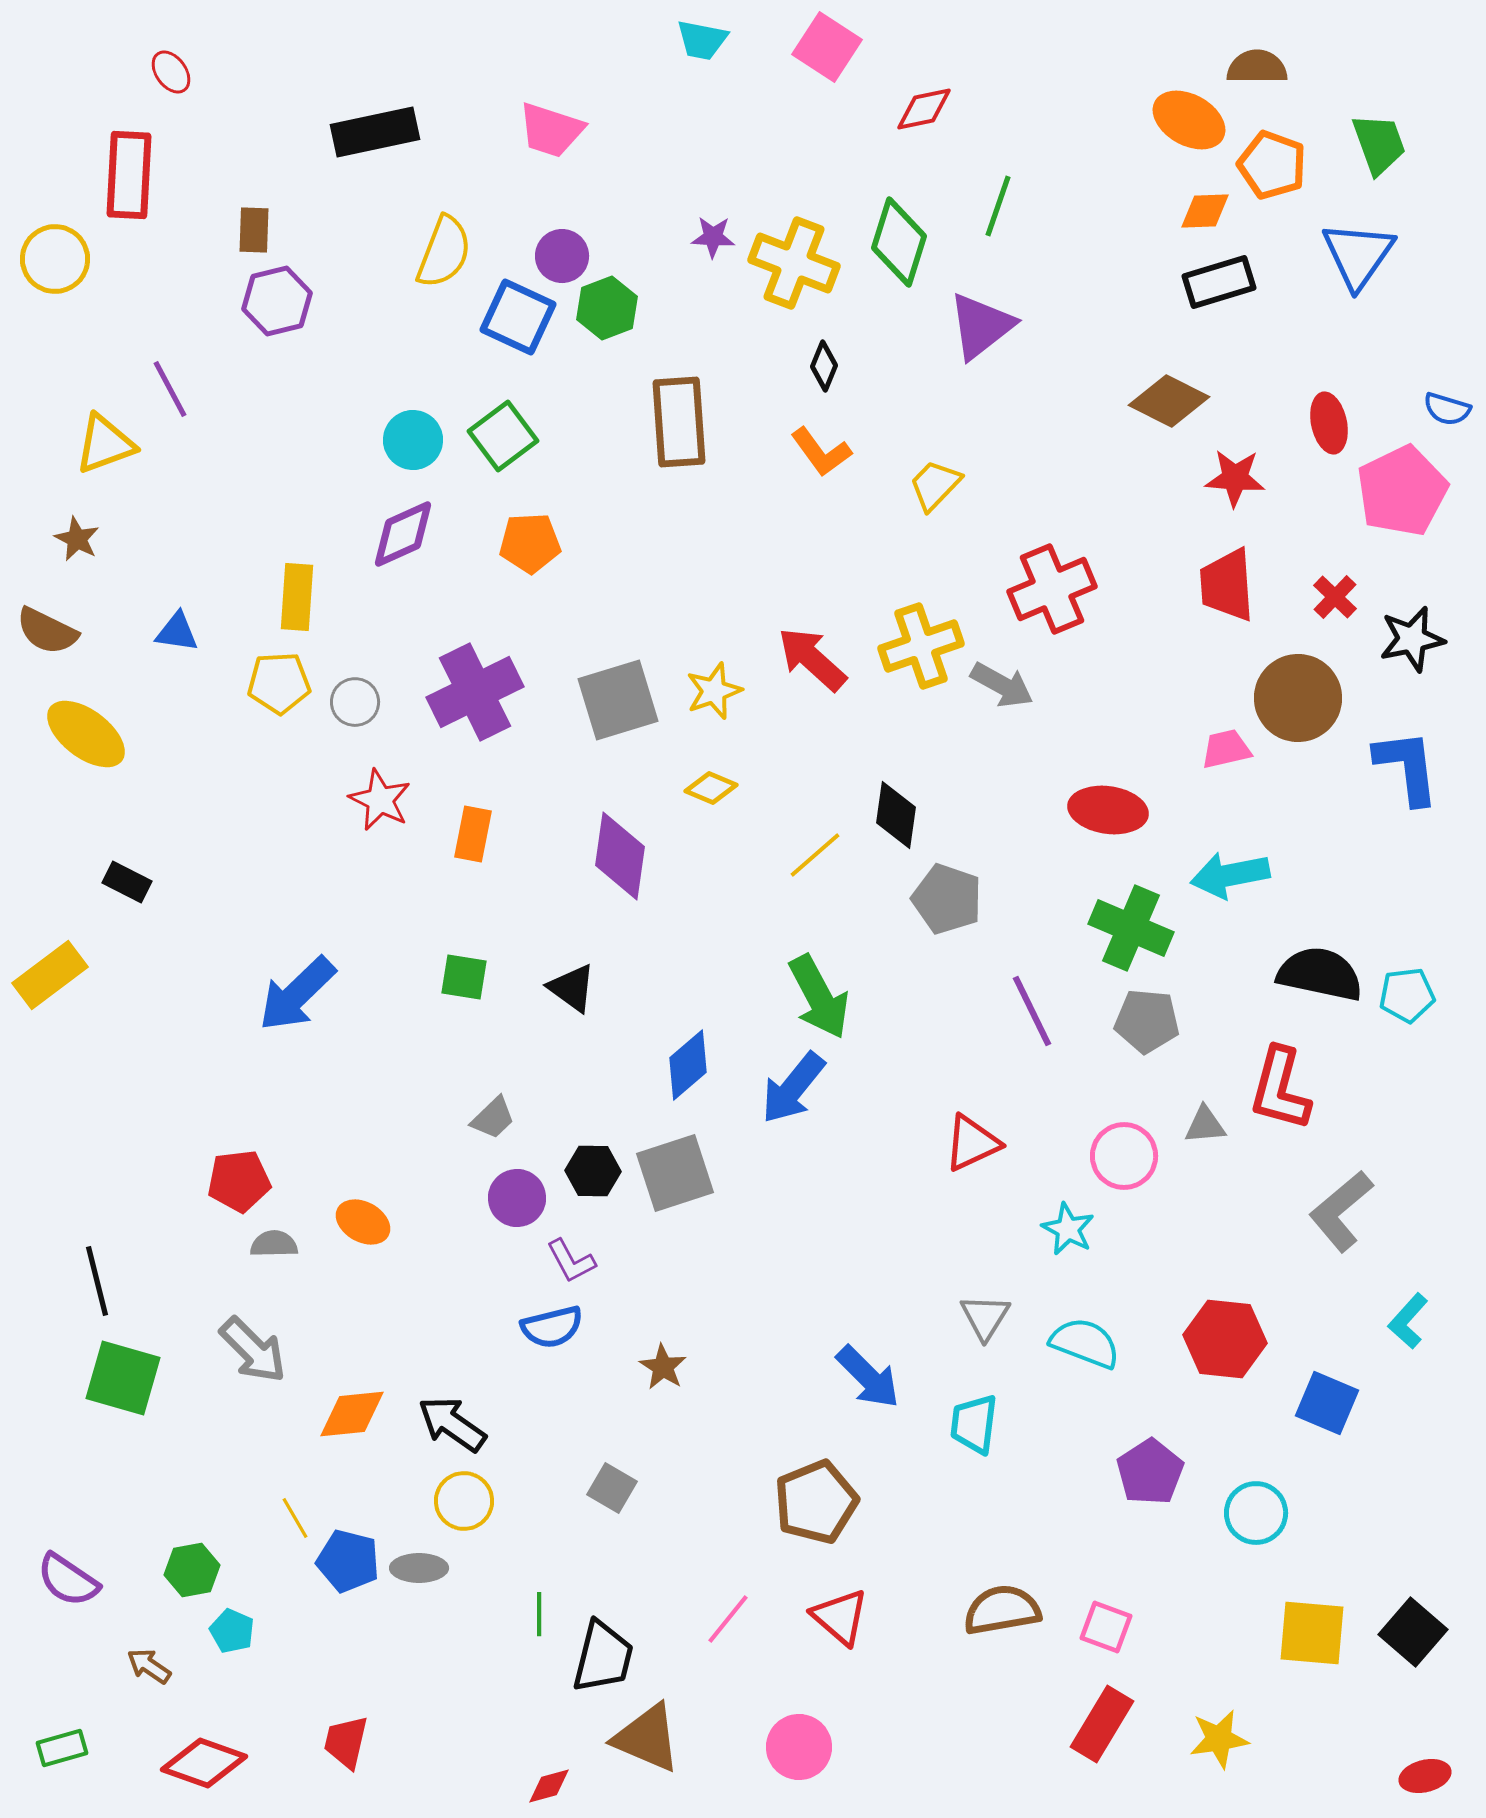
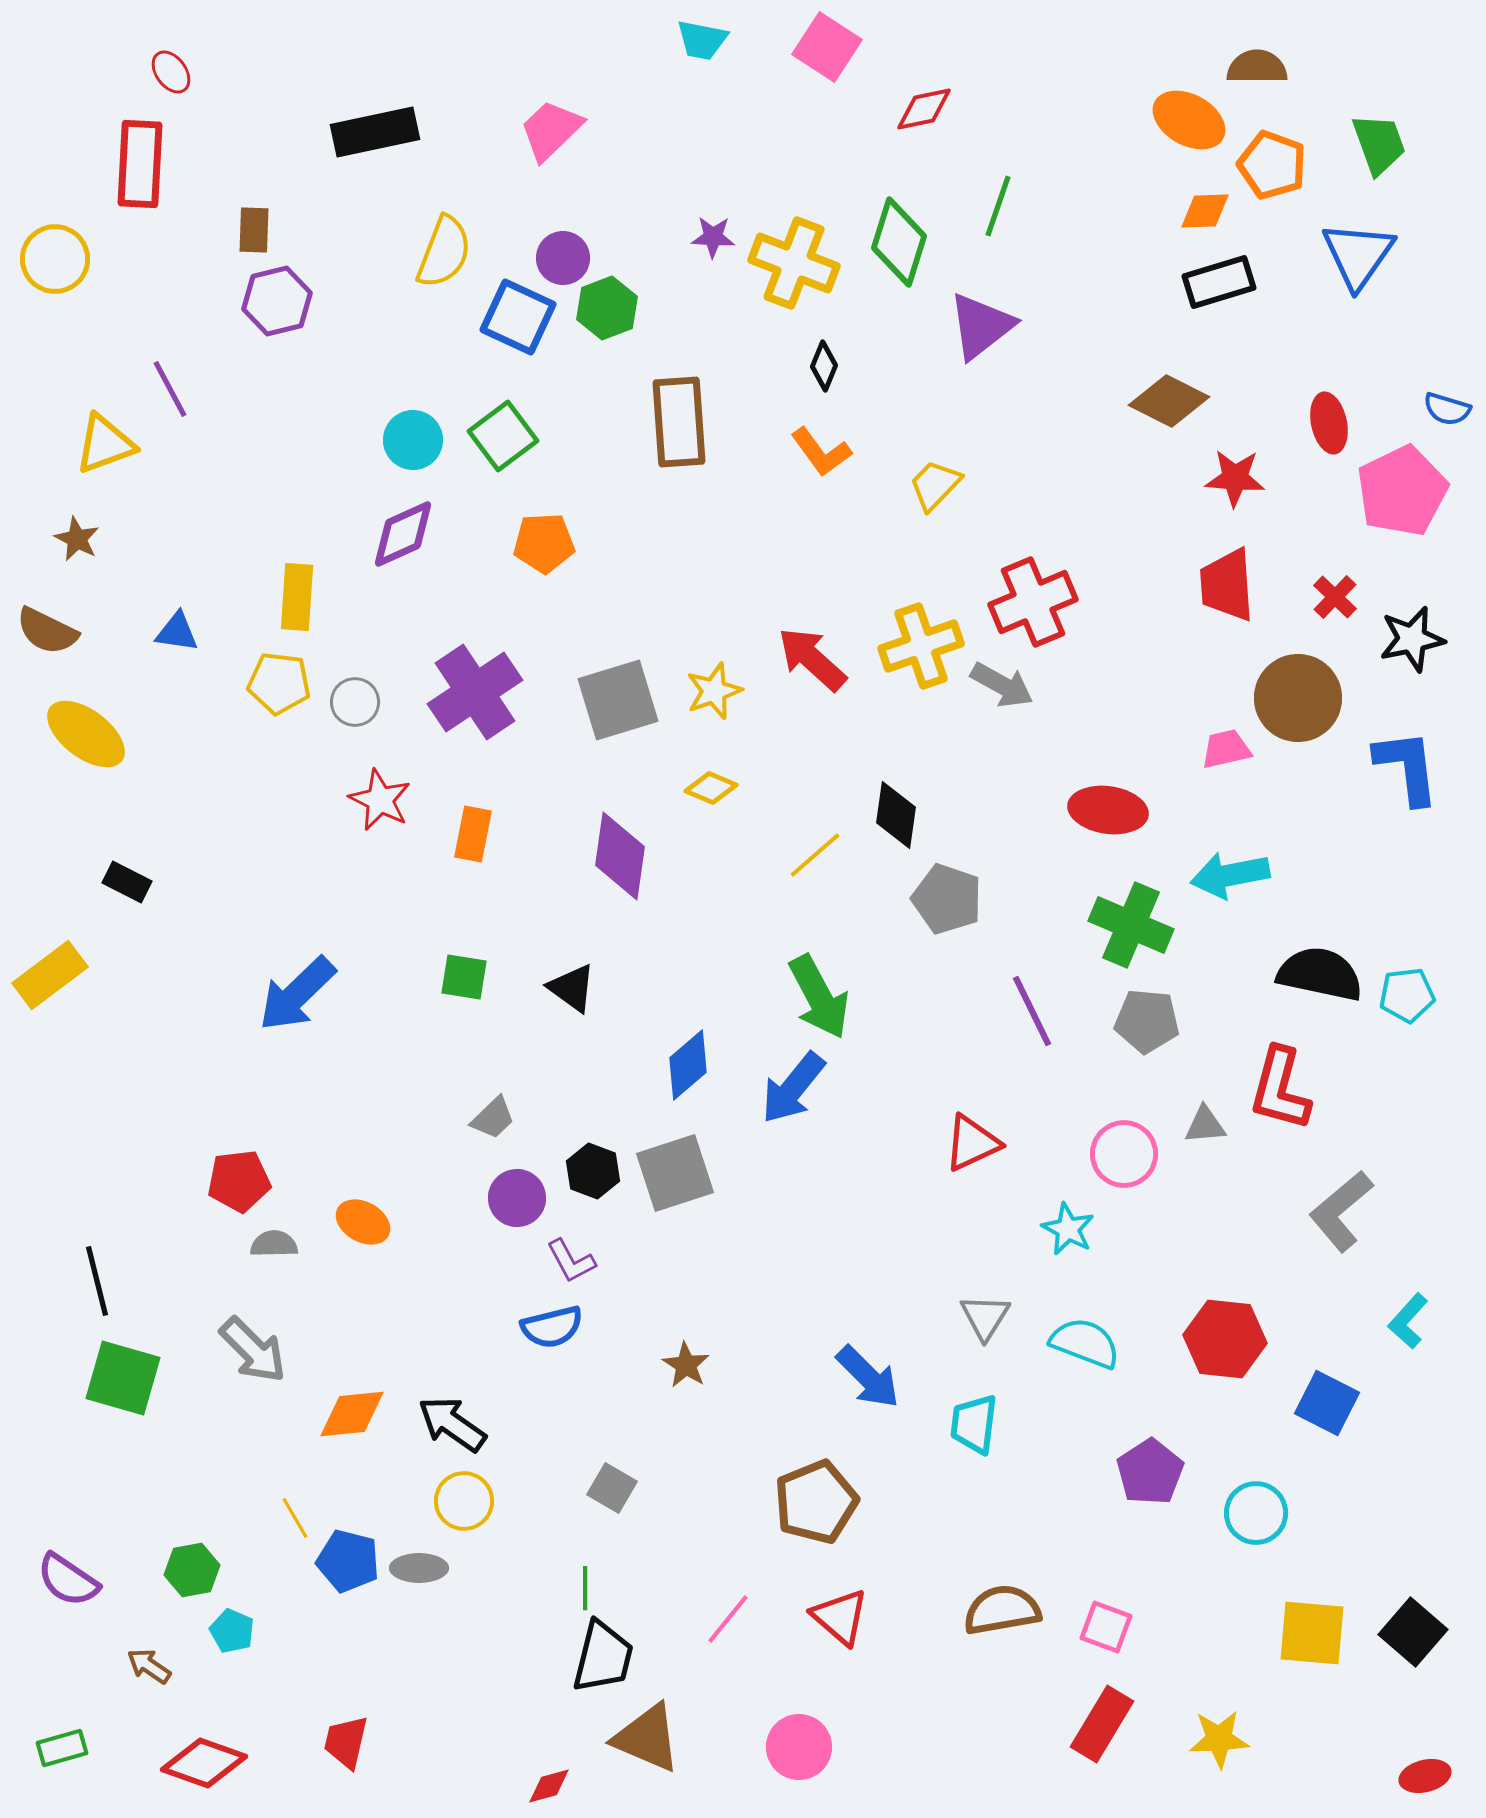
pink trapezoid at (551, 130): rotated 118 degrees clockwise
red rectangle at (129, 175): moved 11 px right, 11 px up
purple circle at (562, 256): moved 1 px right, 2 px down
orange pentagon at (530, 543): moved 14 px right
red cross at (1052, 589): moved 19 px left, 13 px down
yellow pentagon at (279, 683): rotated 10 degrees clockwise
purple cross at (475, 692): rotated 8 degrees counterclockwise
green cross at (1131, 928): moved 3 px up
pink circle at (1124, 1156): moved 2 px up
black hexagon at (593, 1171): rotated 20 degrees clockwise
brown star at (663, 1367): moved 23 px right, 2 px up
blue square at (1327, 1403): rotated 4 degrees clockwise
green line at (539, 1614): moved 46 px right, 26 px up
yellow star at (1219, 1739): rotated 6 degrees clockwise
